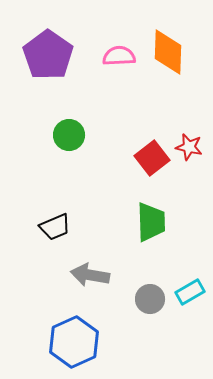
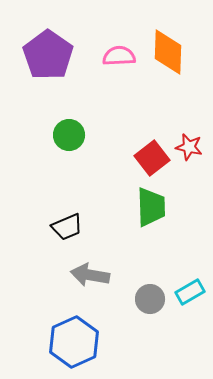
green trapezoid: moved 15 px up
black trapezoid: moved 12 px right
